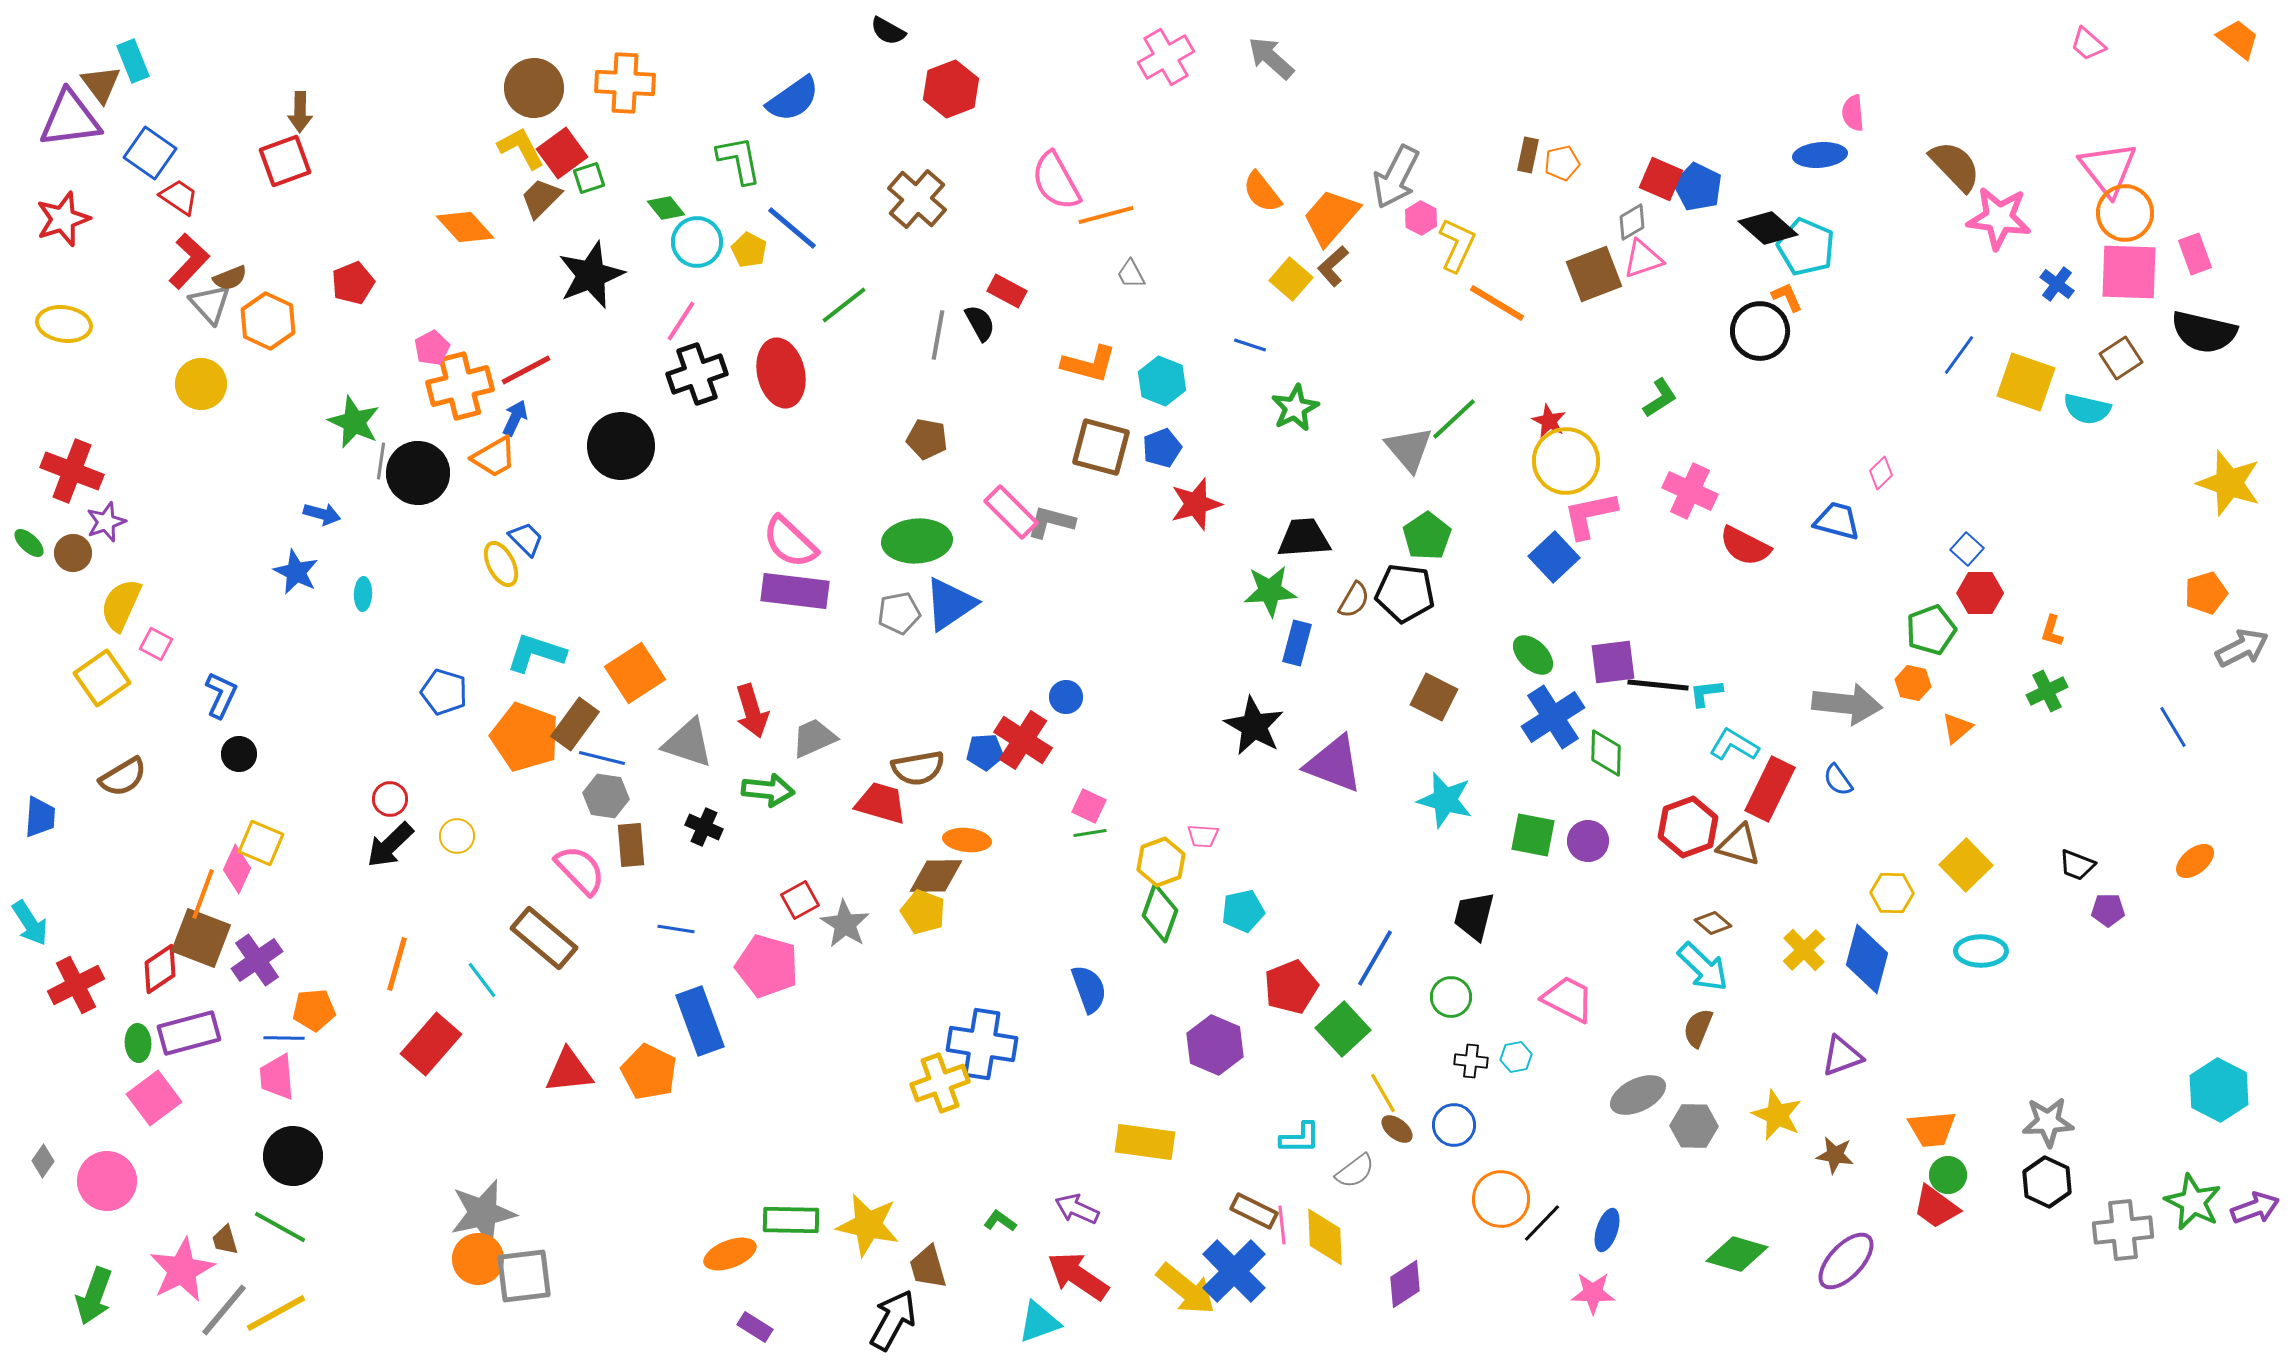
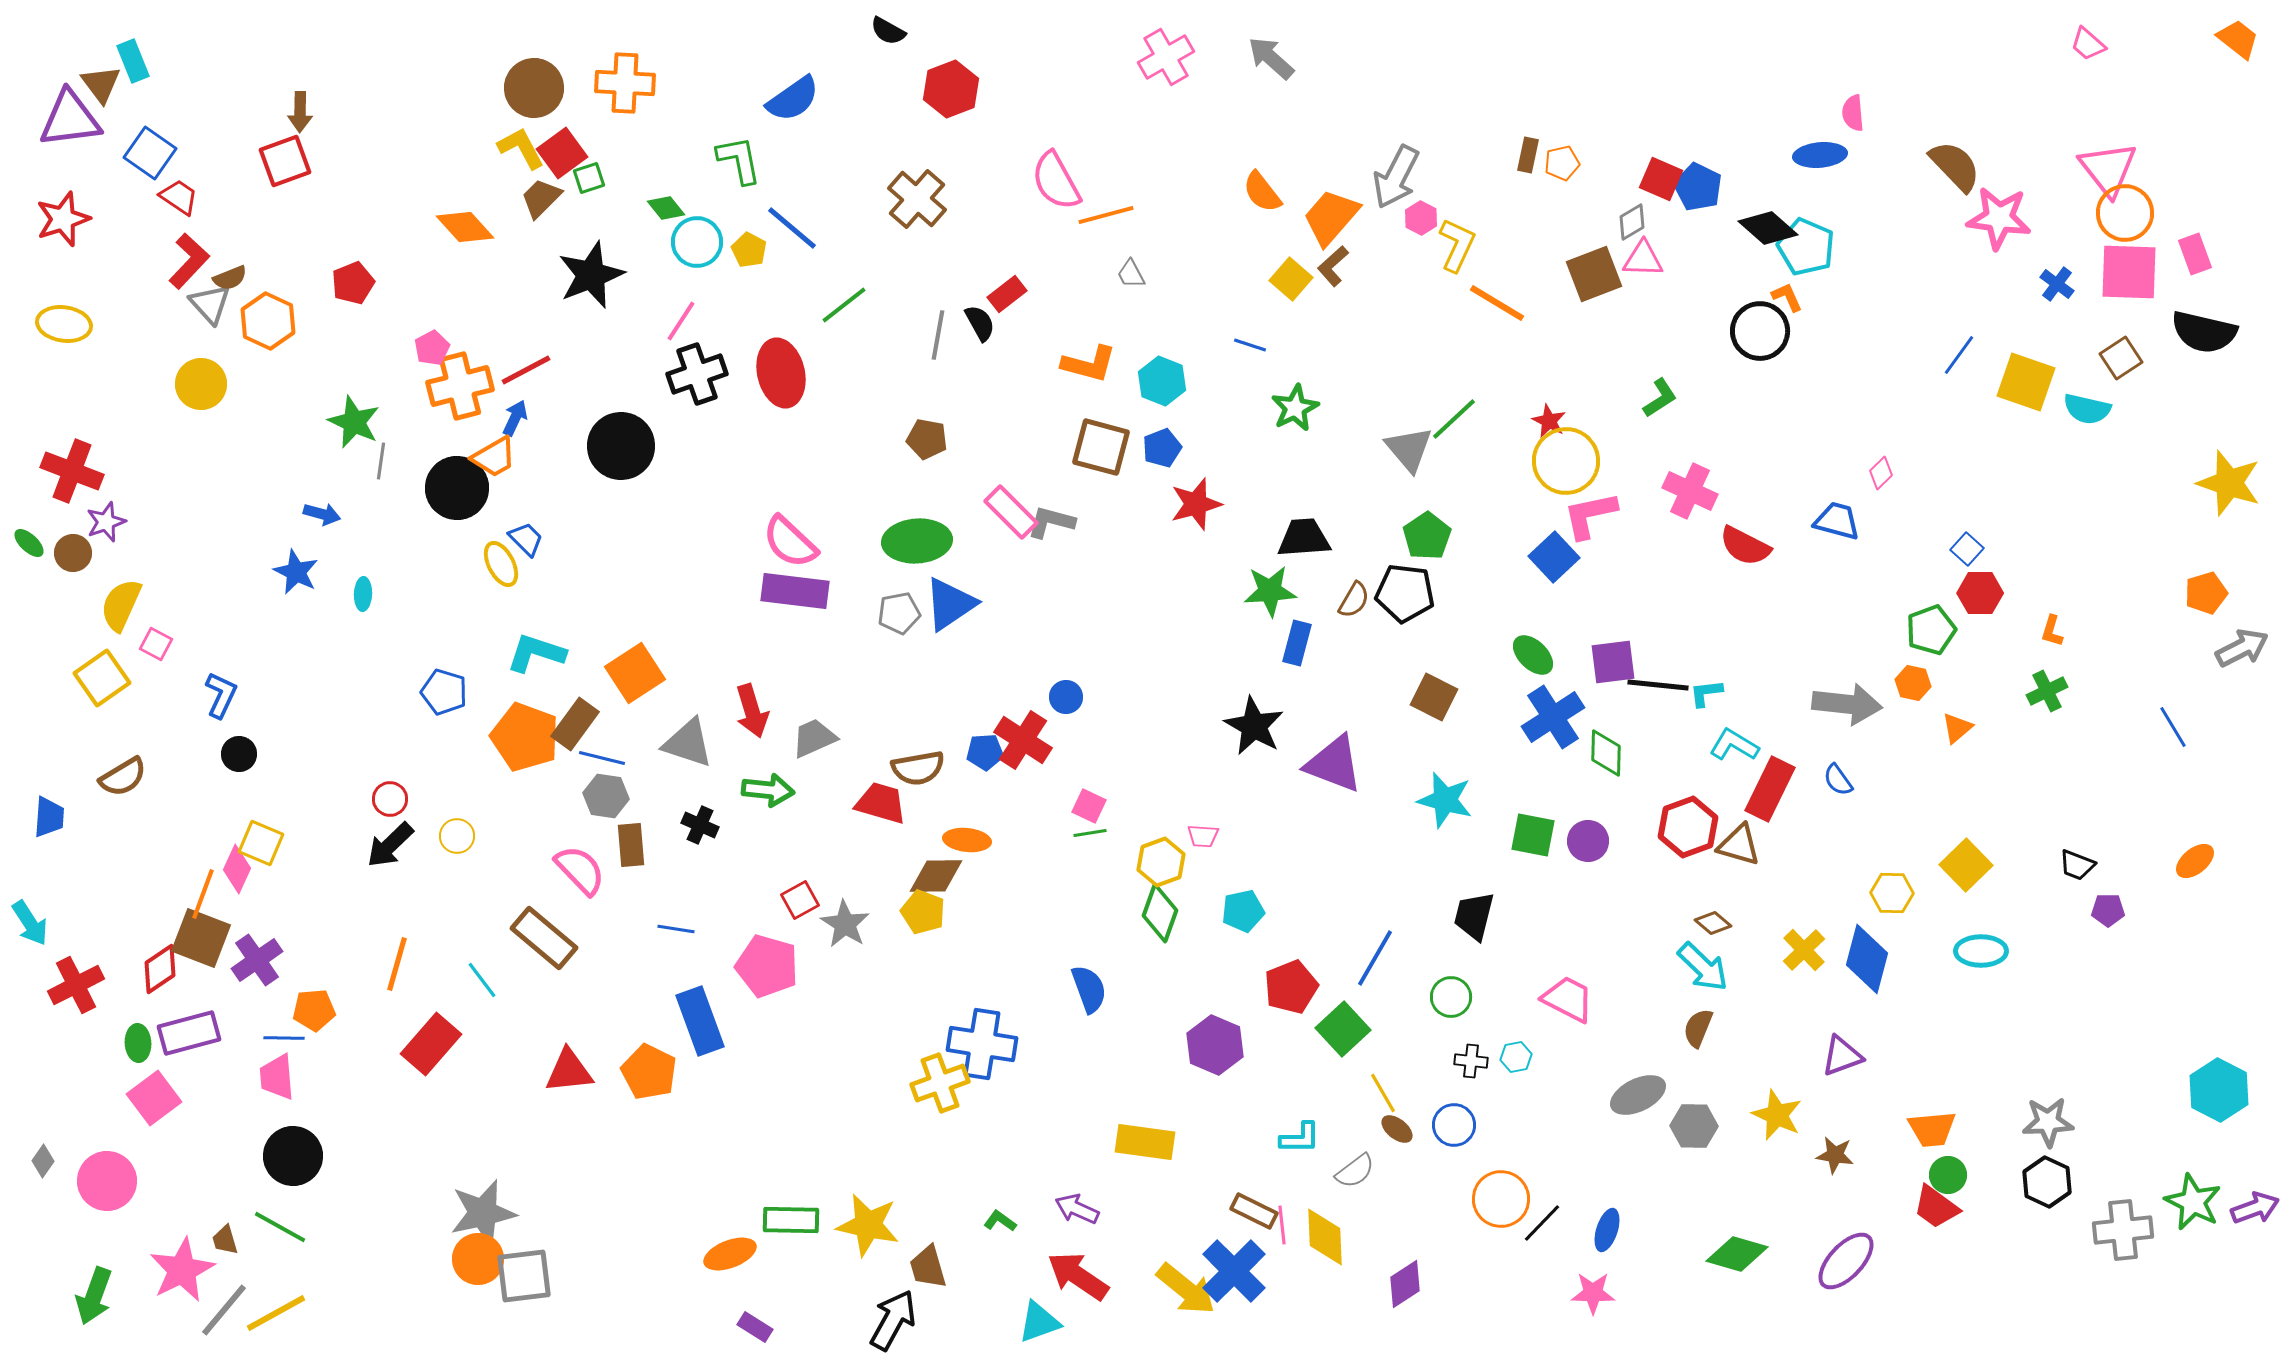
pink triangle at (1643, 259): rotated 21 degrees clockwise
red rectangle at (1007, 291): moved 3 px down; rotated 66 degrees counterclockwise
black circle at (418, 473): moved 39 px right, 15 px down
blue trapezoid at (40, 817): moved 9 px right
black cross at (704, 827): moved 4 px left, 2 px up
